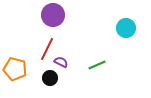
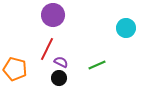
black circle: moved 9 px right
